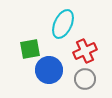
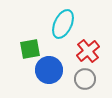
red cross: moved 3 px right; rotated 15 degrees counterclockwise
